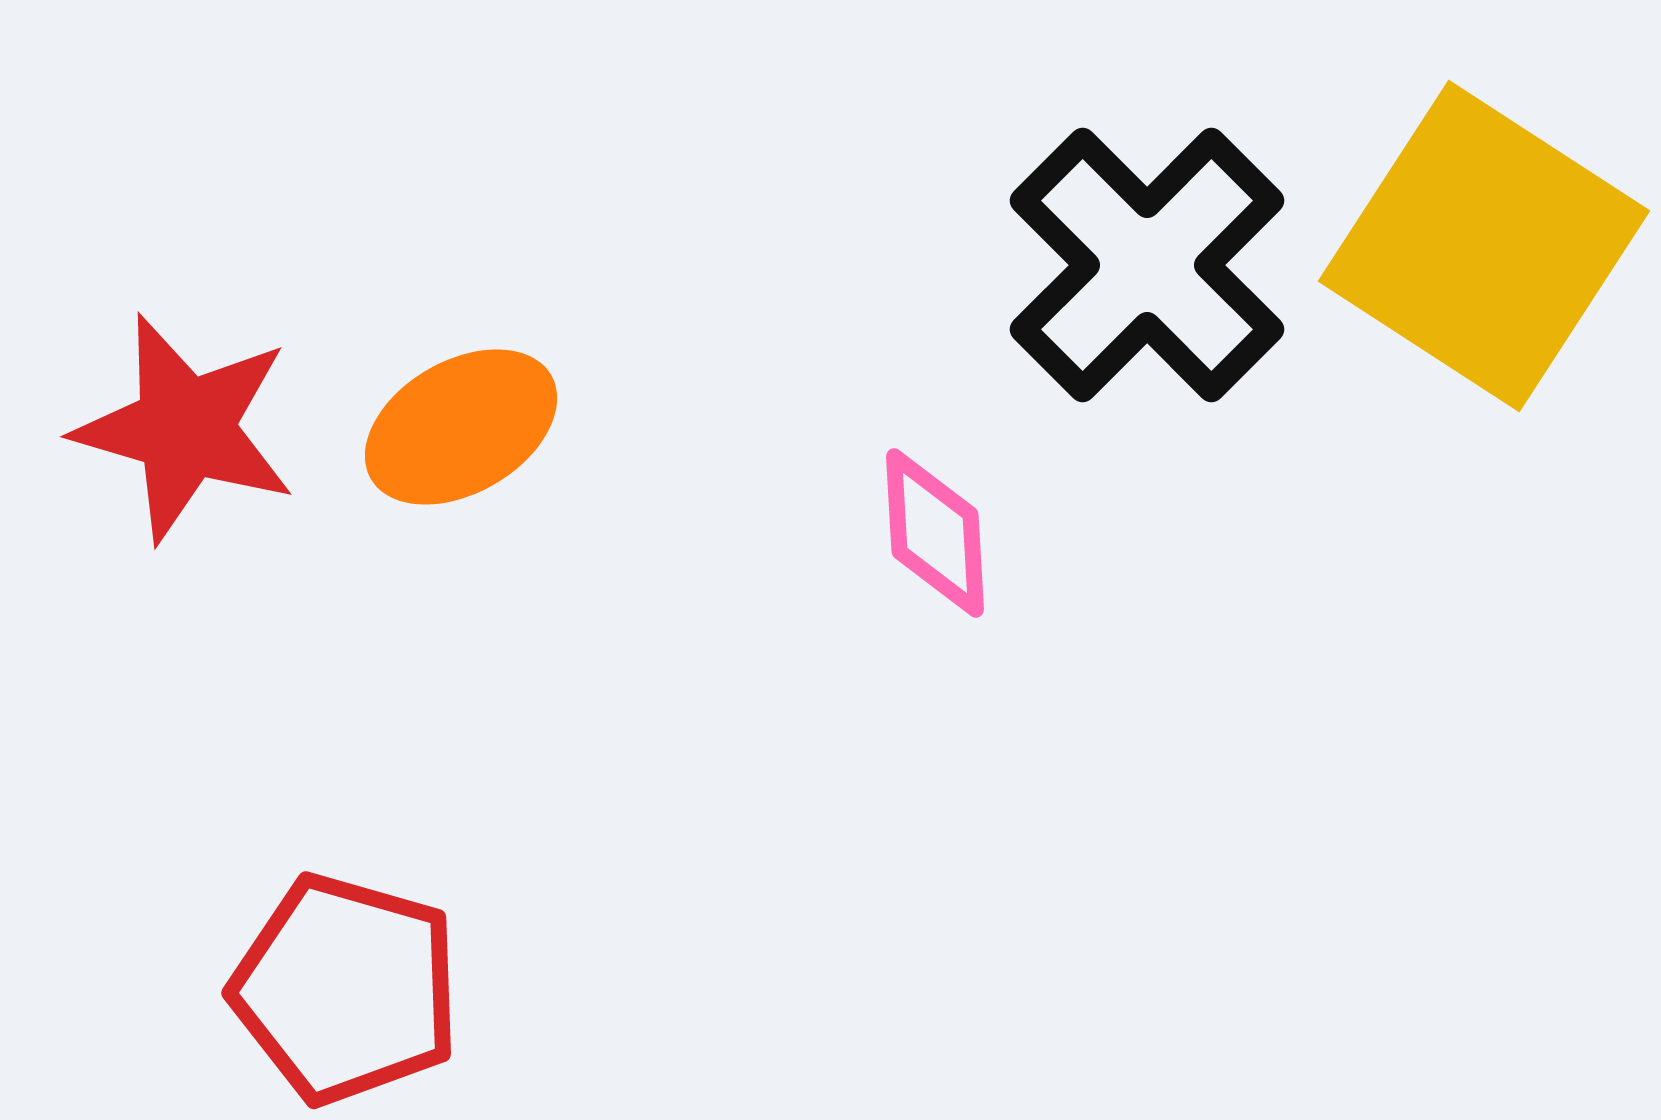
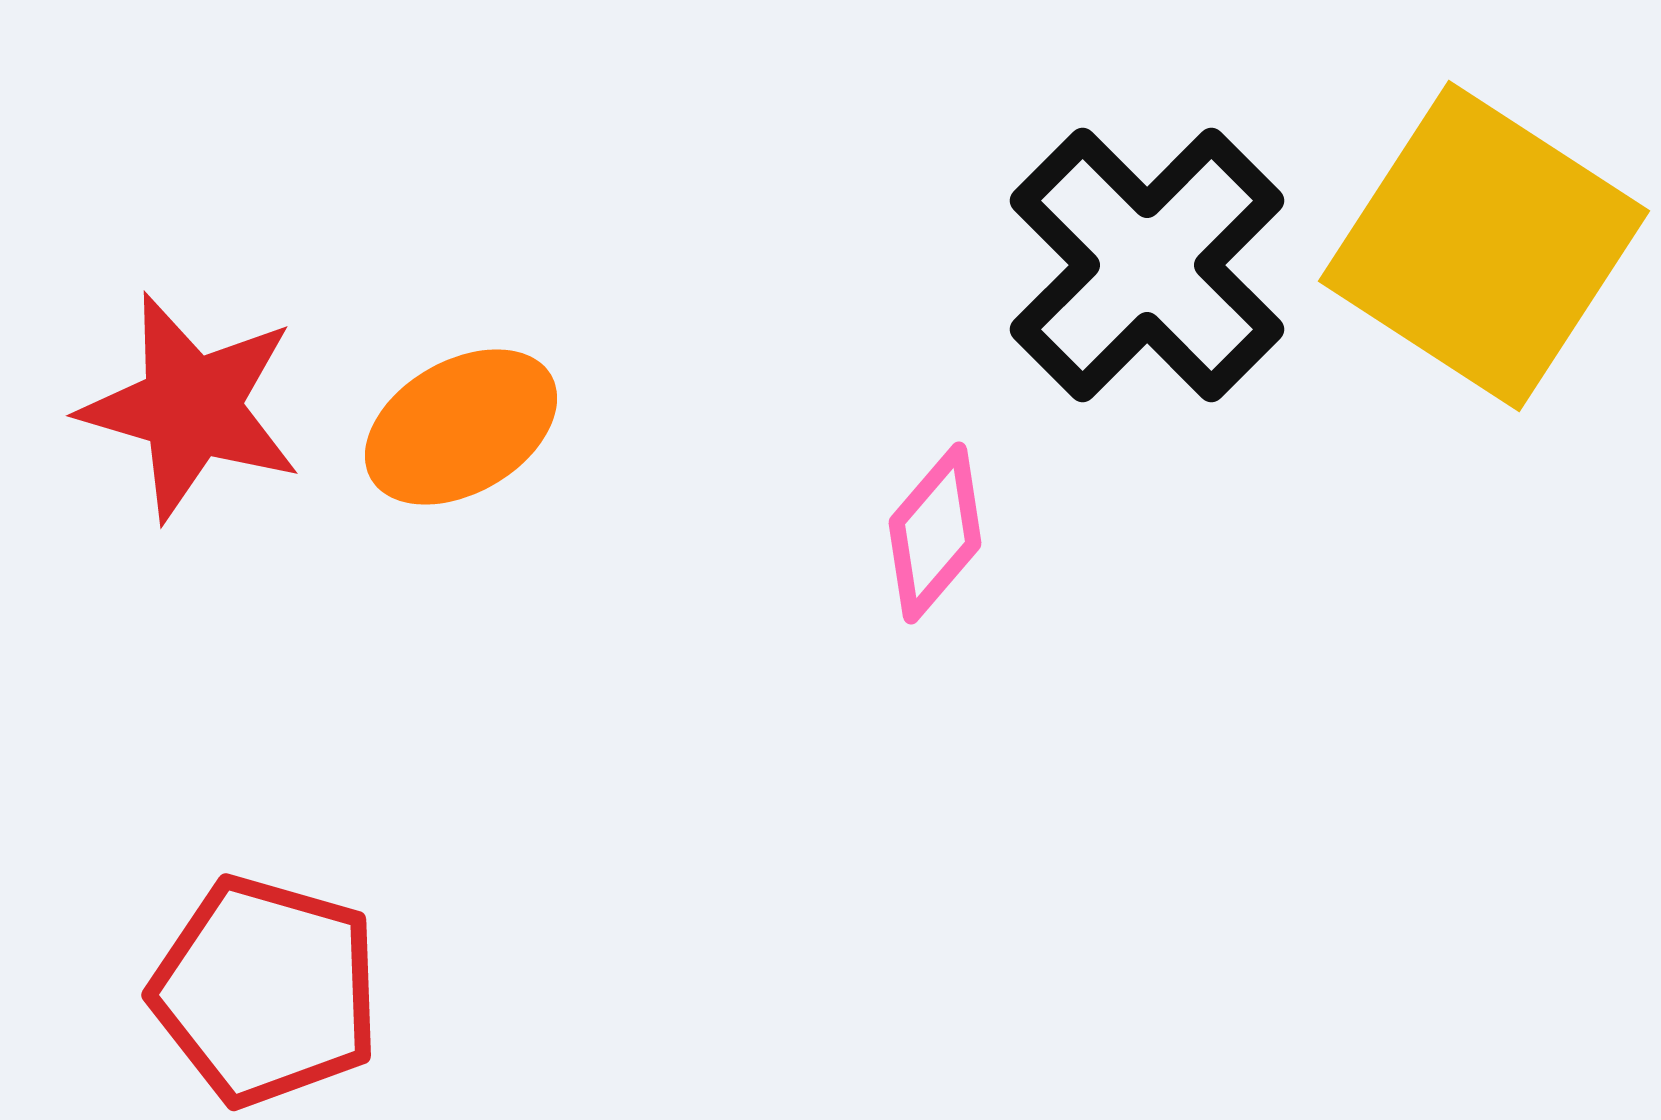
red star: moved 6 px right, 21 px up
pink diamond: rotated 44 degrees clockwise
red pentagon: moved 80 px left, 2 px down
